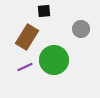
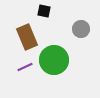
black square: rotated 16 degrees clockwise
brown rectangle: rotated 55 degrees counterclockwise
